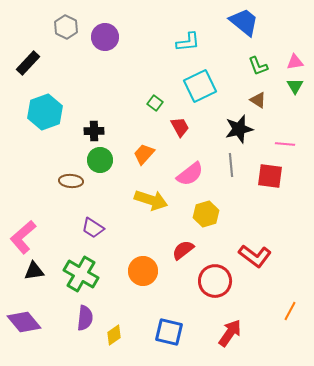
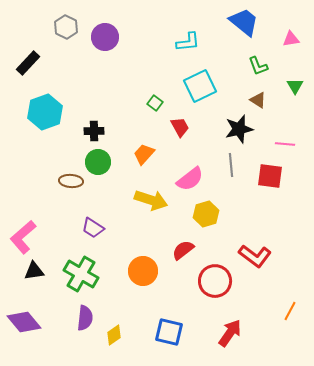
pink triangle: moved 4 px left, 23 px up
green circle: moved 2 px left, 2 px down
pink semicircle: moved 5 px down
